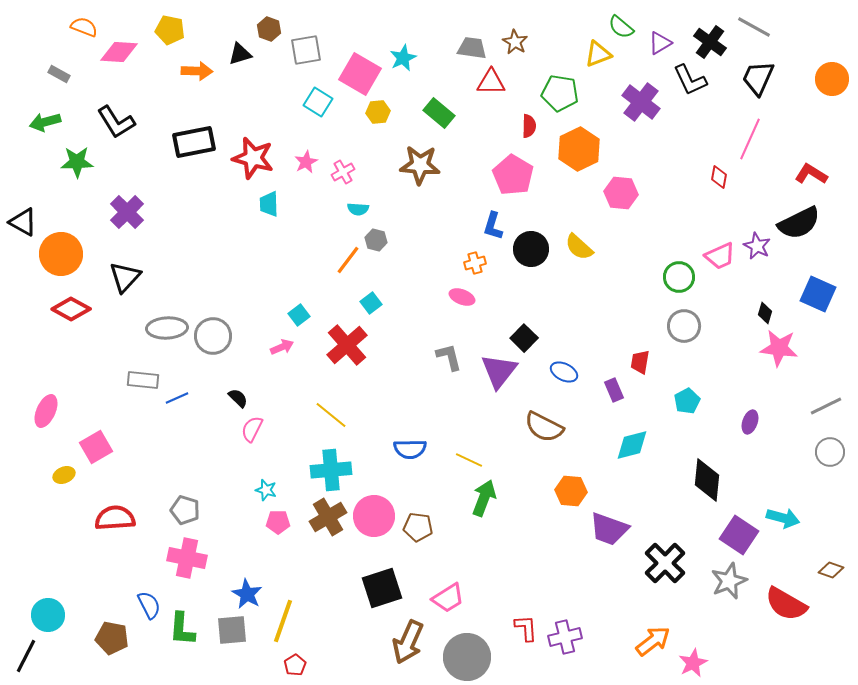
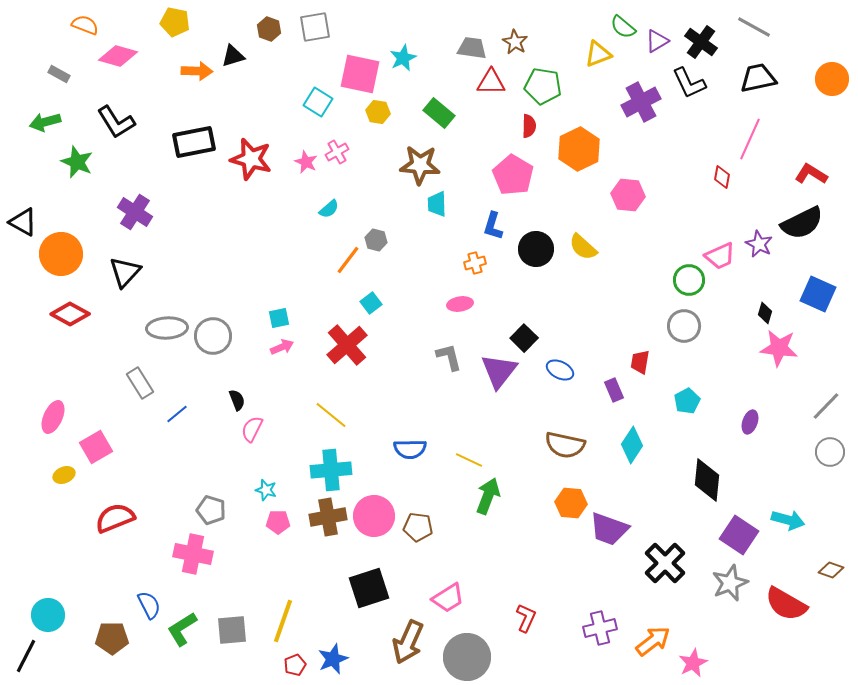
orange semicircle at (84, 27): moved 1 px right, 2 px up
green semicircle at (621, 27): moved 2 px right
yellow pentagon at (170, 30): moved 5 px right, 8 px up
black cross at (710, 42): moved 9 px left
purple triangle at (660, 43): moved 3 px left, 2 px up
gray square at (306, 50): moved 9 px right, 23 px up
pink diamond at (119, 52): moved 1 px left, 4 px down; rotated 12 degrees clockwise
black triangle at (240, 54): moved 7 px left, 2 px down
pink square at (360, 74): rotated 18 degrees counterclockwise
black trapezoid at (758, 78): rotated 54 degrees clockwise
black L-shape at (690, 80): moved 1 px left, 3 px down
green pentagon at (560, 93): moved 17 px left, 7 px up
purple cross at (641, 102): rotated 24 degrees clockwise
yellow hexagon at (378, 112): rotated 15 degrees clockwise
red star at (253, 158): moved 2 px left, 1 px down
green star at (77, 162): rotated 24 degrees clockwise
pink star at (306, 162): rotated 20 degrees counterclockwise
pink cross at (343, 172): moved 6 px left, 20 px up
red diamond at (719, 177): moved 3 px right
pink hexagon at (621, 193): moved 7 px right, 2 px down
cyan trapezoid at (269, 204): moved 168 px right
cyan semicircle at (358, 209): moved 29 px left; rotated 45 degrees counterclockwise
purple cross at (127, 212): moved 8 px right; rotated 12 degrees counterclockwise
black semicircle at (799, 223): moved 3 px right
purple star at (757, 246): moved 2 px right, 2 px up
yellow semicircle at (579, 247): moved 4 px right
black circle at (531, 249): moved 5 px right
black triangle at (125, 277): moved 5 px up
green circle at (679, 277): moved 10 px right, 3 px down
pink ellipse at (462, 297): moved 2 px left, 7 px down; rotated 30 degrees counterclockwise
red diamond at (71, 309): moved 1 px left, 5 px down
cyan square at (299, 315): moved 20 px left, 3 px down; rotated 25 degrees clockwise
blue ellipse at (564, 372): moved 4 px left, 2 px up
gray rectangle at (143, 380): moved 3 px left, 3 px down; rotated 52 degrees clockwise
blue line at (177, 398): moved 16 px down; rotated 15 degrees counterclockwise
black semicircle at (238, 398): moved 1 px left, 2 px down; rotated 25 degrees clockwise
gray line at (826, 406): rotated 20 degrees counterclockwise
pink ellipse at (46, 411): moved 7 px right, 6 px down
brown semicircle at (544, 427): moved 21 px right, 18 px down; rotated 15 degrees counterclockwise
cyan diamond at (632, 445): rotated 42 degrees counterclockwise
orange hexagon at (571, 491): moved 12 px down
green arrow at (484, 498): moved 4 px right, 2 px up
gray pentagon at (185, 510): moved 26 px right
brown cross at (328, 517): rotated 21 degrees clockwise
red semicircle at (115, 518): rotated 18 degrees counterclockwise
cyan arrow at (783, 518): moved 5 px right, 2 px down
pink cross at (187, 558): moved 6 px right, 4 px up
gray star at (729, 581): moved 1 px right, 2 px down
black square at (382, 588): moved 13 px left
blue star at (247, 594): moved 86 px right, 65 px down; rotated 20 degrees clockwise
red L-shape at (526, 628): moved 10 px up; rotated 28 degrees clockwise
green L-shape at (182, 629): rotated 54 degrees clockwise
purple cross at (565, 637): moved 35 px right, 9 px up
brown pentagon at (112, 638): rotated 12 degrees counterclockwise
red pentagon at (295, 665): rotated 10 degrees clockwise
